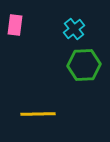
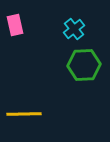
pink rectangle: rotated 20 degrees counterclockwise
yellow line: moved 14 px left
